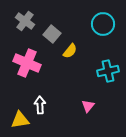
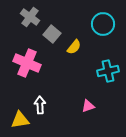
gray cross: moved 5 px right, 4 px up
yellow semicircle: moved 4 px right, 4 px up
pink triangle: rotated 32 degrees clockwise
